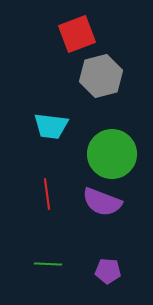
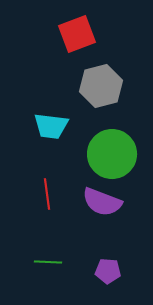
gray hexagon: moved 10 px down
green line: moved 2 px up
